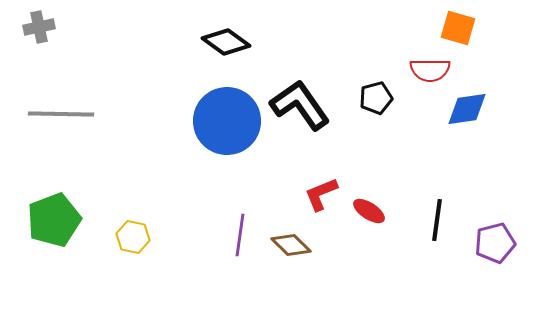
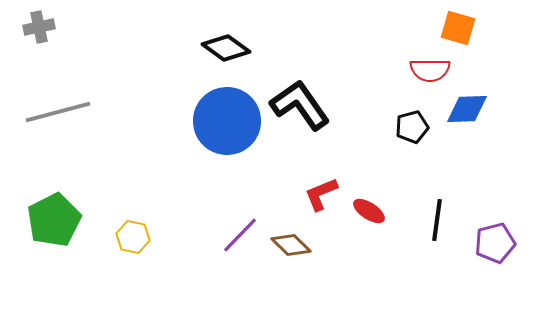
black diamond: moved 6 px down
black pentagon: moved 36 px right, 29 px down
blue diamond: rotated 6 degrees clockwise
gray line: moved 3 px left, 2 px up; rotated 16 degrees counterclockwise
green pentagon: rotated 6 degrees counterclockwise
purple line: rotated 36 degrees clockwise
